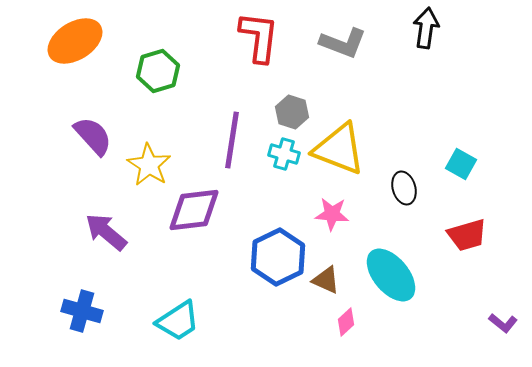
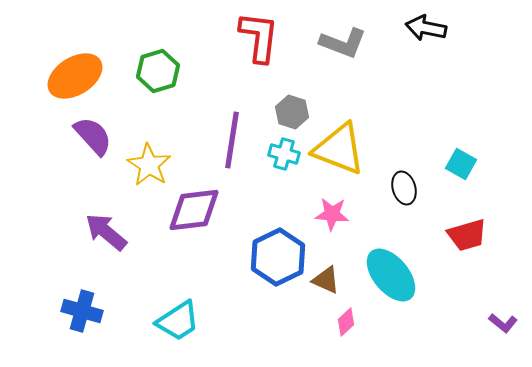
black arrow: rotated 87 degrees counterclockwise
orange ellipse: moved 35 px down
